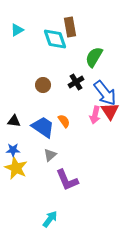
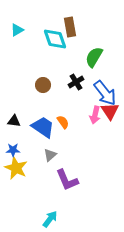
orange semicircle: moved 1 px left, 1 px down
